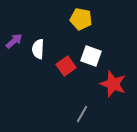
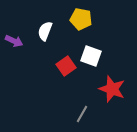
purple arrow: rotated 66 degrees clockwise
white semicircle: moved 7 px right, 18 px up; rotated 18 degrees clockwise
red star: moved 1 px left, 5 px down
